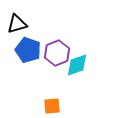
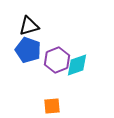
black triangle: moved 12 px right, 2 px down
purple hexagon: moved 7 px down
